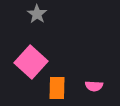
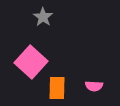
gray star: moved 6 px right, 3 px down
